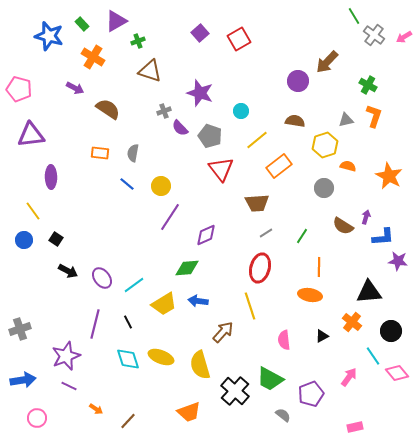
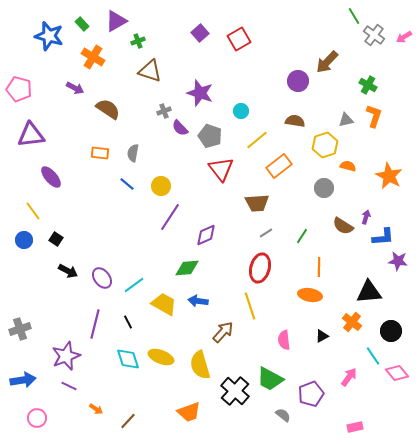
purple ellipse at (51, 177): rotated 40 degrees counterclockwise
yellow trapezoid at (164, 304): rotated 120 degrees counterclockwise
